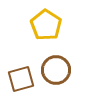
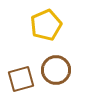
yellow pentagon: rotated 16 degrees clockwise
